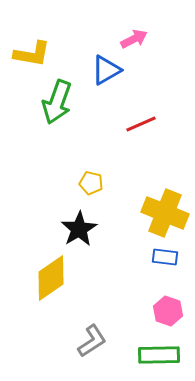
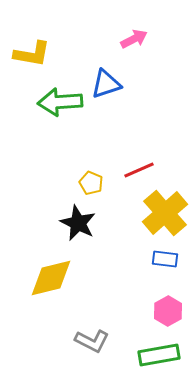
blue triangle: moved 14 px down; rotated 12 degrees clockwise
green arrow: moved 3 px right; rotated 66 degrees clockwise
red line: moved 2 px left, 46 px down
yellow pentagon: rotated 10 degrees clockwise
yellow cross: rotated 27 degrees clockwise
black star: moved 1 px left, 6 px up; rotated 15 degrees counterclockwise
blue rectangle: moved 2 px down
yellow diamond: rotated 21 degrees clockwise
pink hexagon: rotated 12 degrees clockwise
gray L-shape: rotated 60 degrees clockwise
green rectangle: rotated 9 degrees counterclockwise
